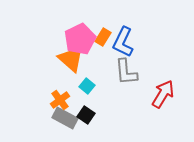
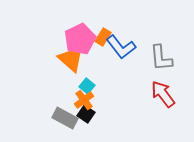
blue L-shape: moved 2 px left, 5 px down; rotated 64 degrees counterclockwise
gray L-shape: moved 35 px right, 14 px up
red arrow: rotated 68 degrees counterclockwise
orange cross: moved 24 px right
black square: moved 1 px up
